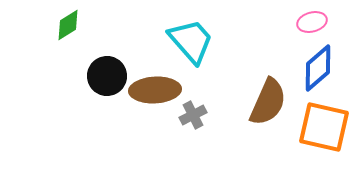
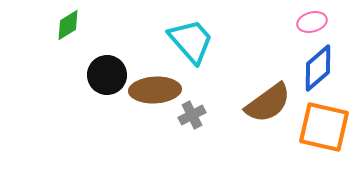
black circle: moved 1 px up
brown semicircle: moved 1 px down; rotated 30 degrees clockwise
gray cross: moved 1 px left
